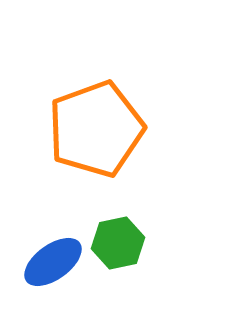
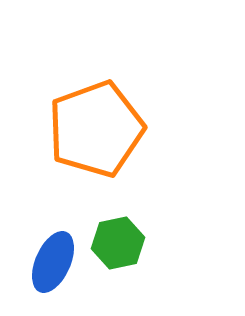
blue ellipse: rotated 30 degrees counterclockwise
